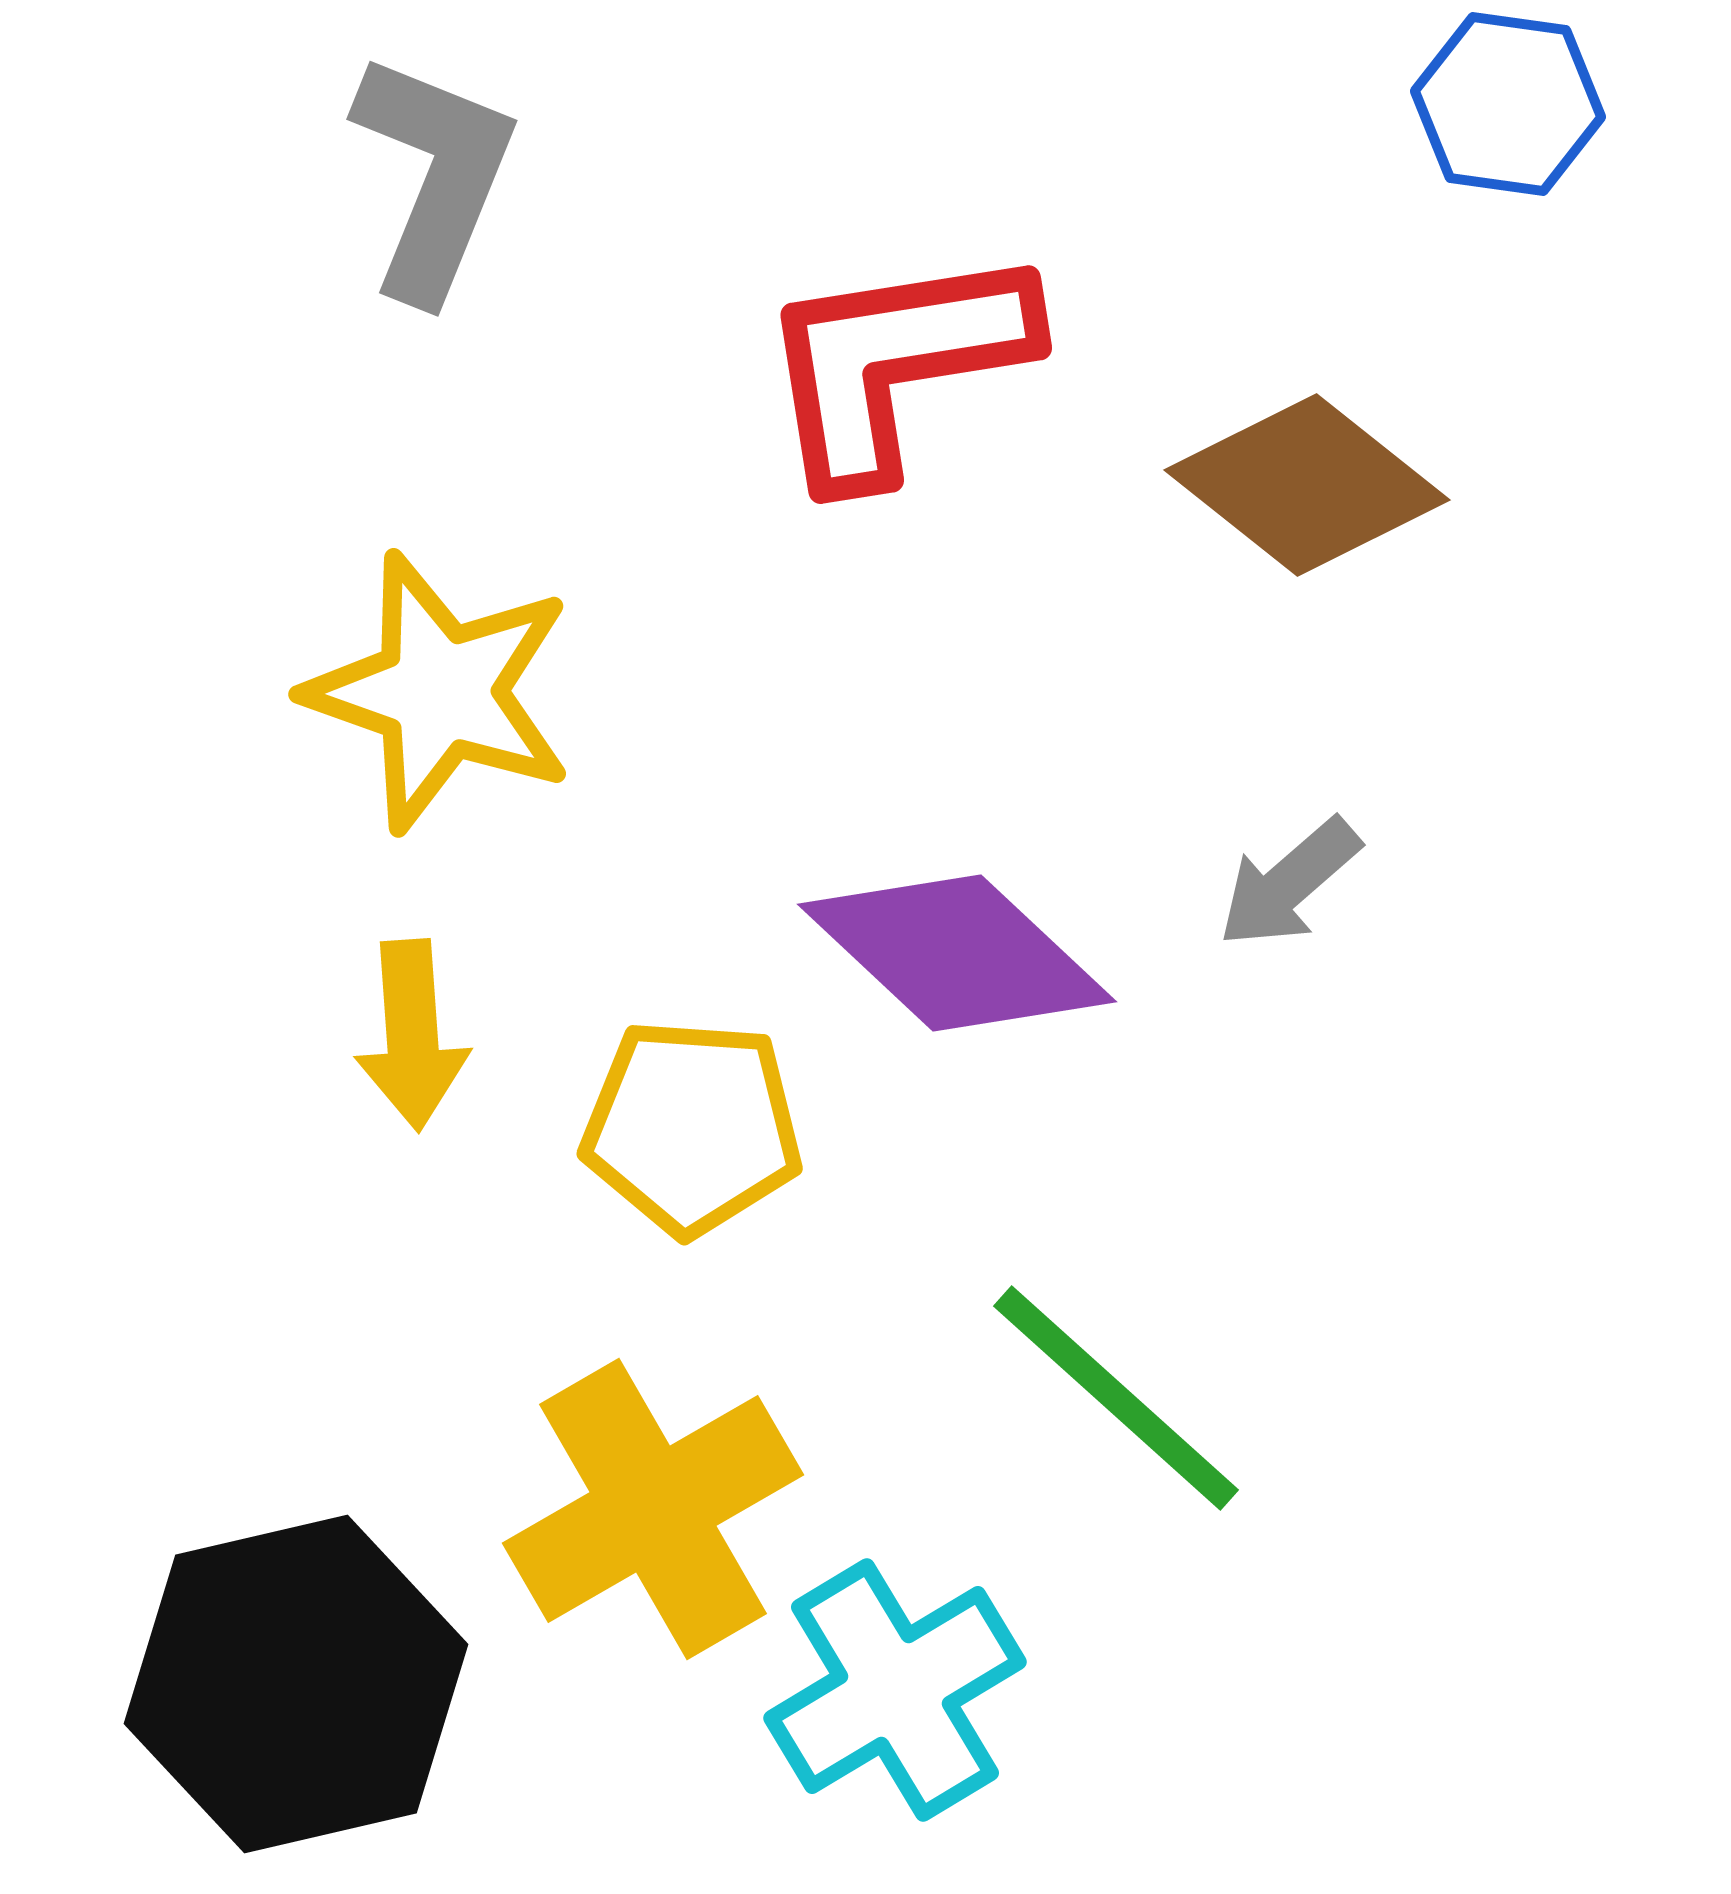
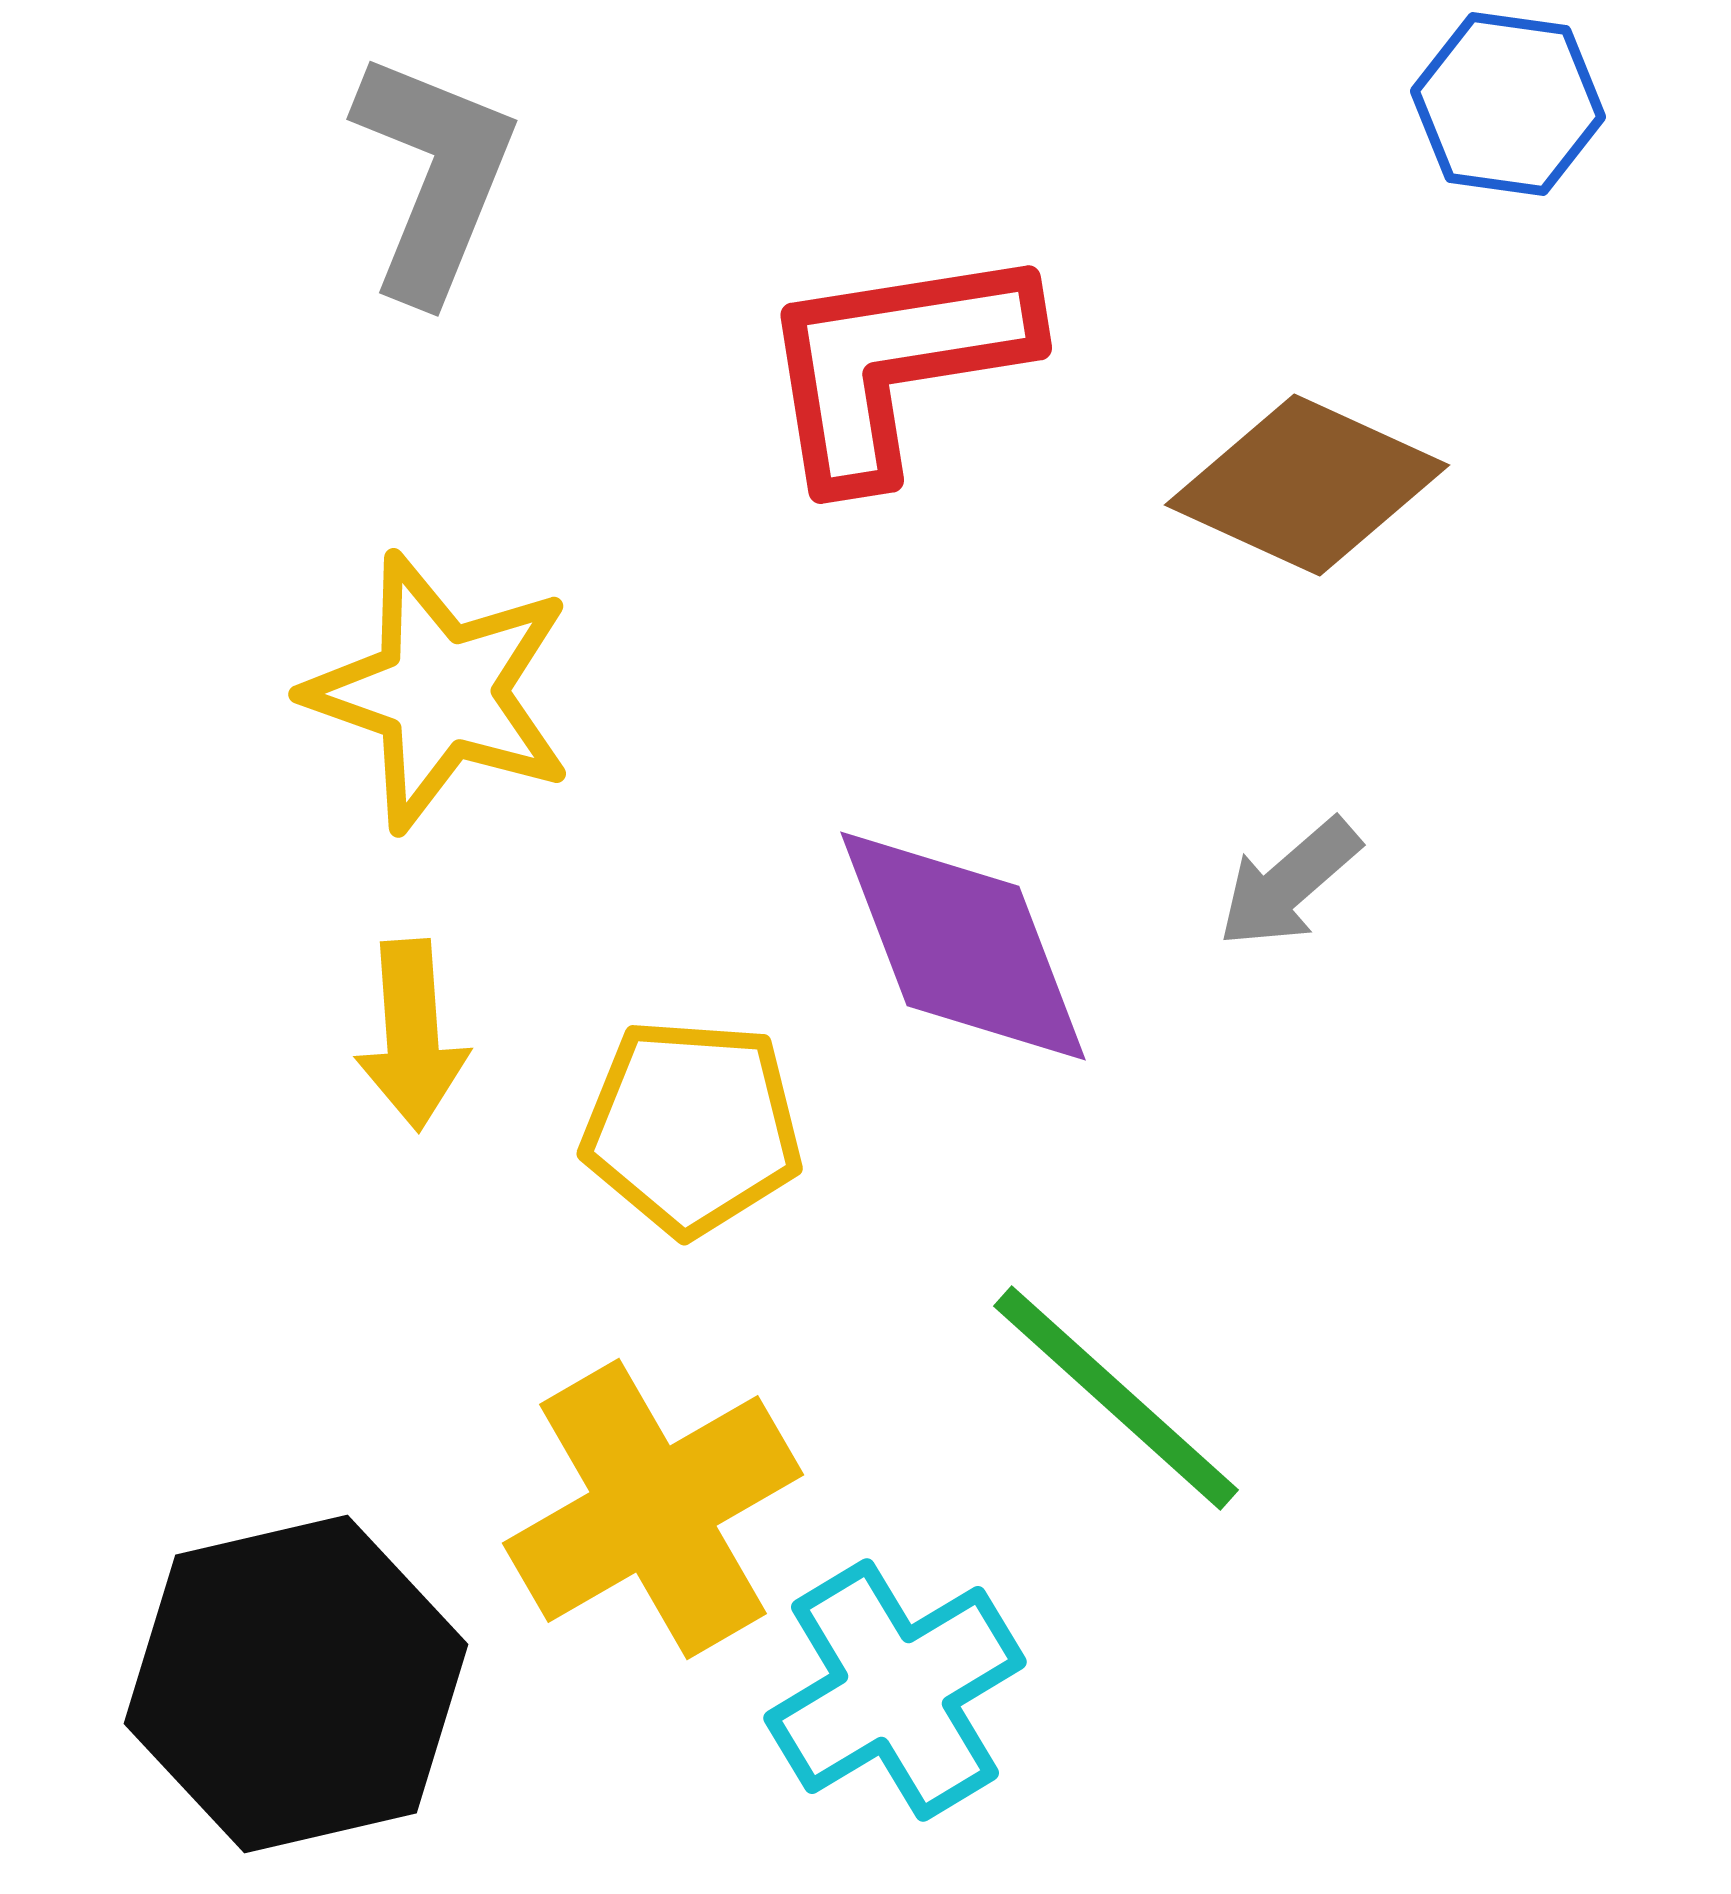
brown diamond: rotated 14 degrees counterclockwise
purple diamond: moved 6 px right, 7 px up; rotated 26 degrees clockwise
